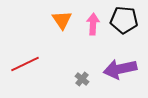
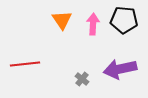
red line: rotated 20 degrees clockwise
